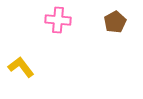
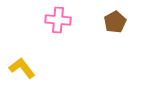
yellow L-shape: moved 1 px right, 1 px down
